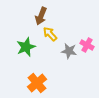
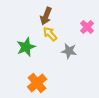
brown arrow: moved 5 px right
pink cross: moved 18 px up; rotated 16 degrees clockwise
